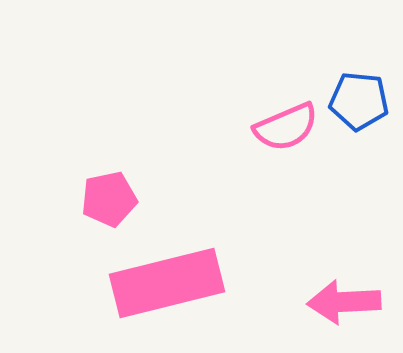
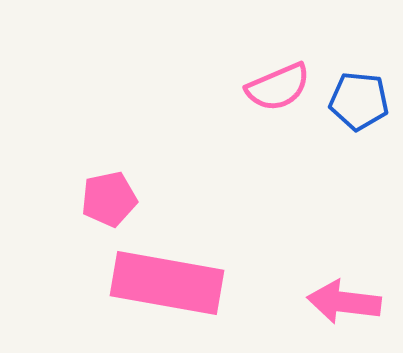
pink semicircle: moved 8 px left, 40 px up
pink rectangle: rotated 24 degrees clockwise
pink arrow: rotated 10 degrees clockwise
